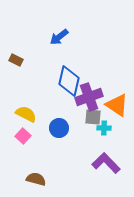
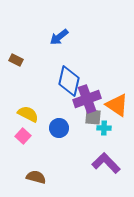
purple cross: moved 2 px left, 2 px down
yellow semicircle: moved 2 px right
brown semicircle: moved 2 px up
